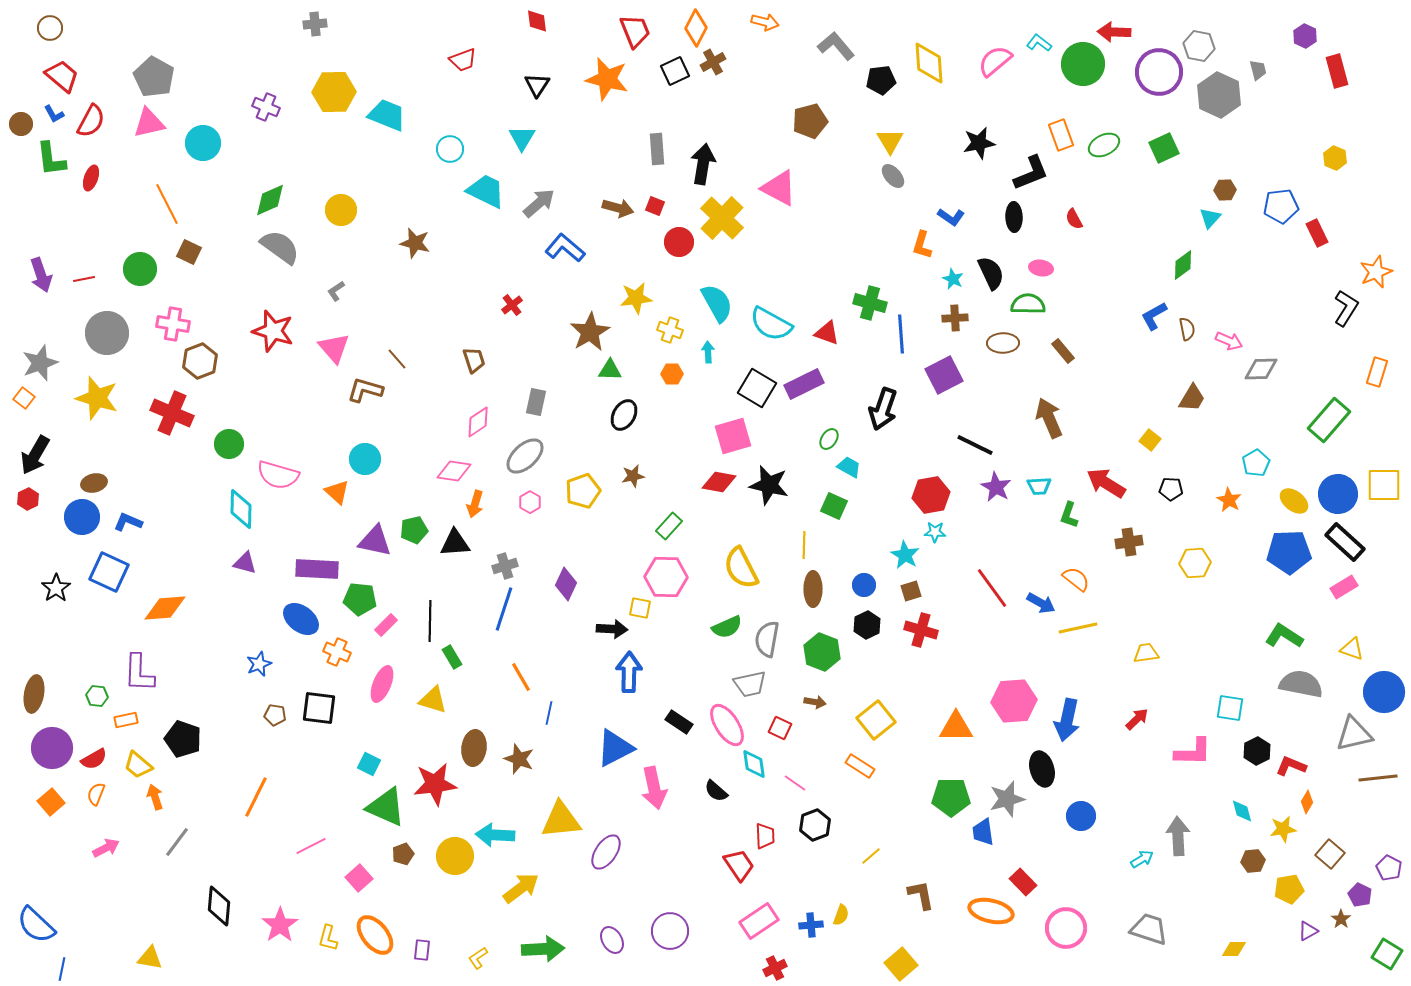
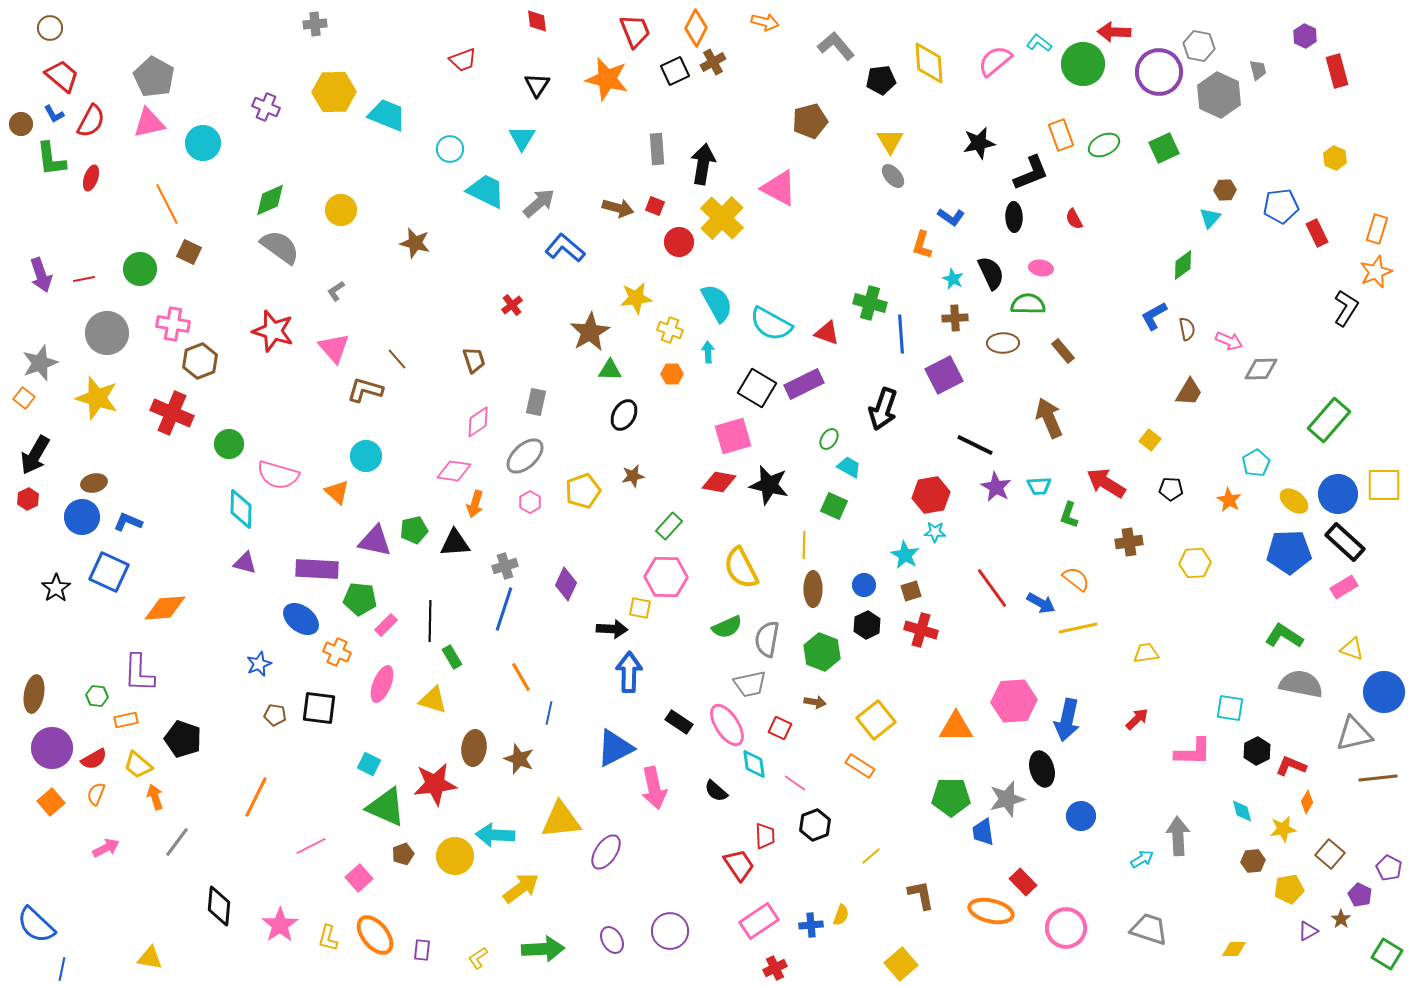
orange rectangle at (1377, 372): moved 143 px up
brown trapezoid at (1192, 398): moved 3 px left, 6 px up
cyan circle at (365, 459): moved 1 px right, 3 px up
